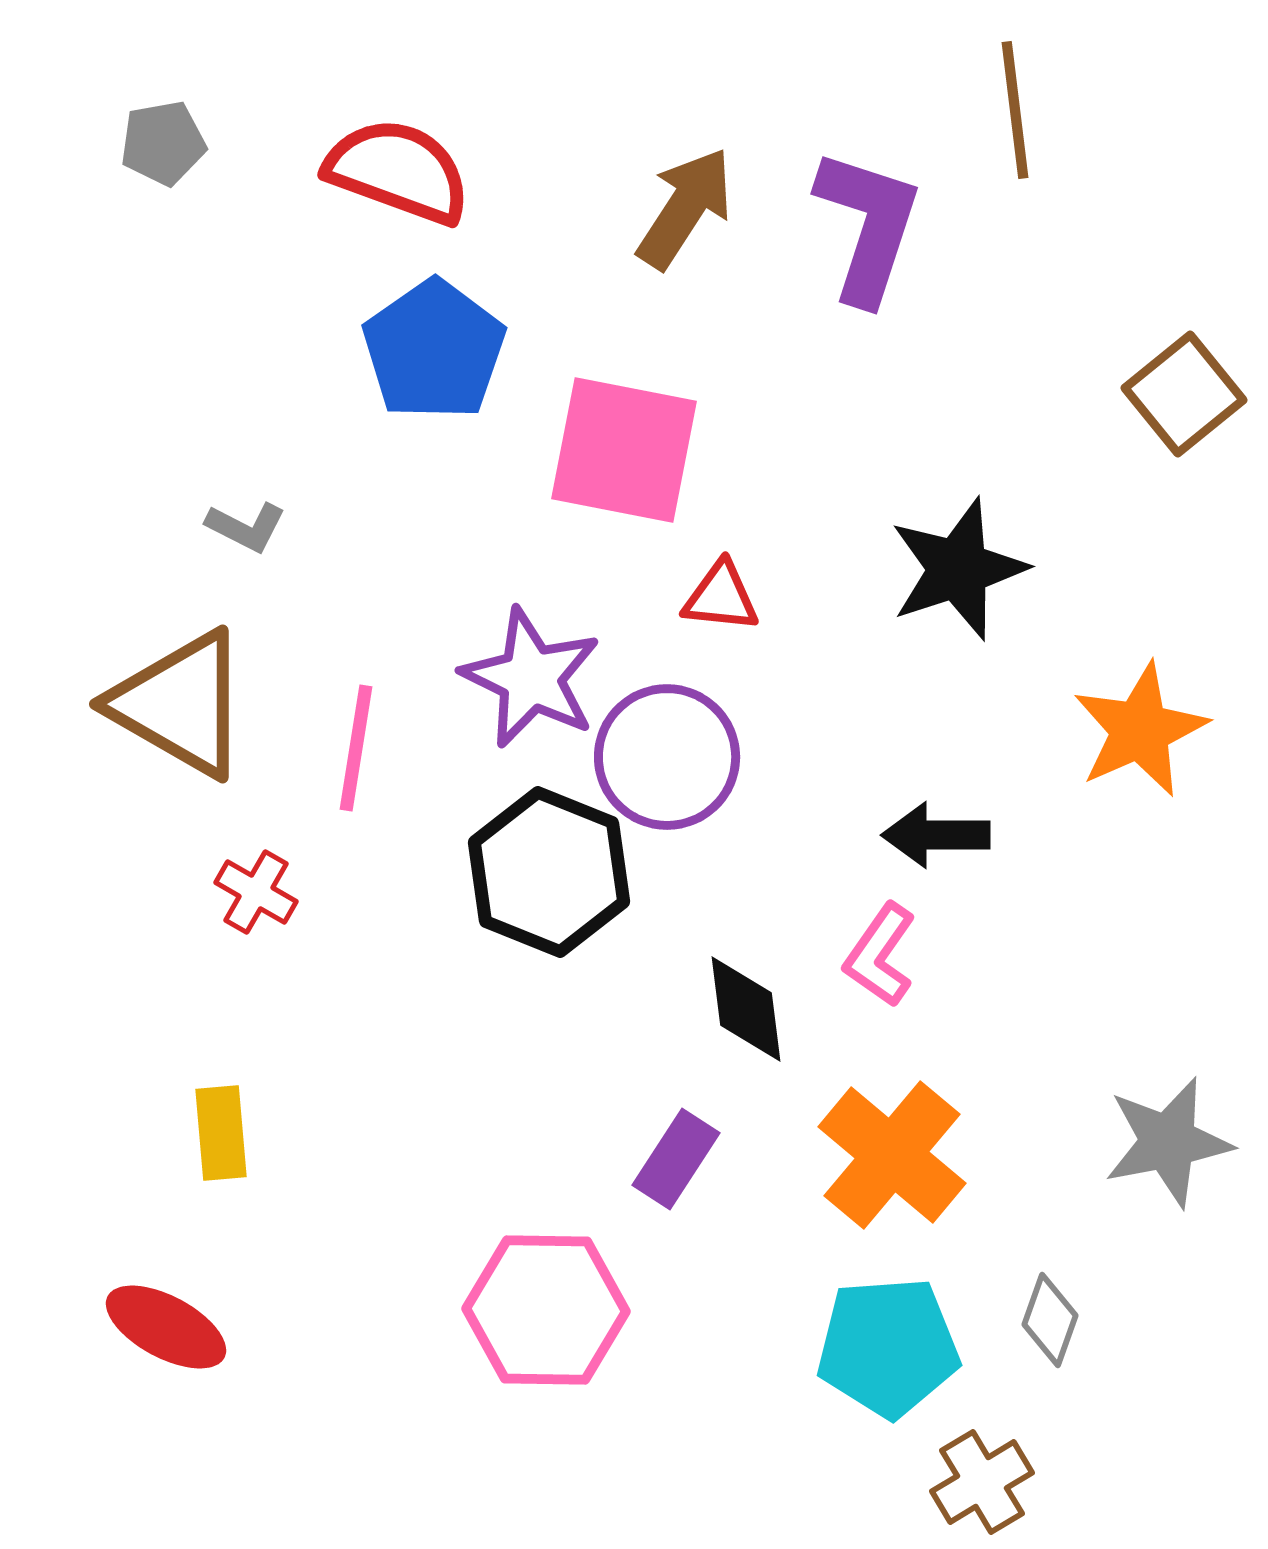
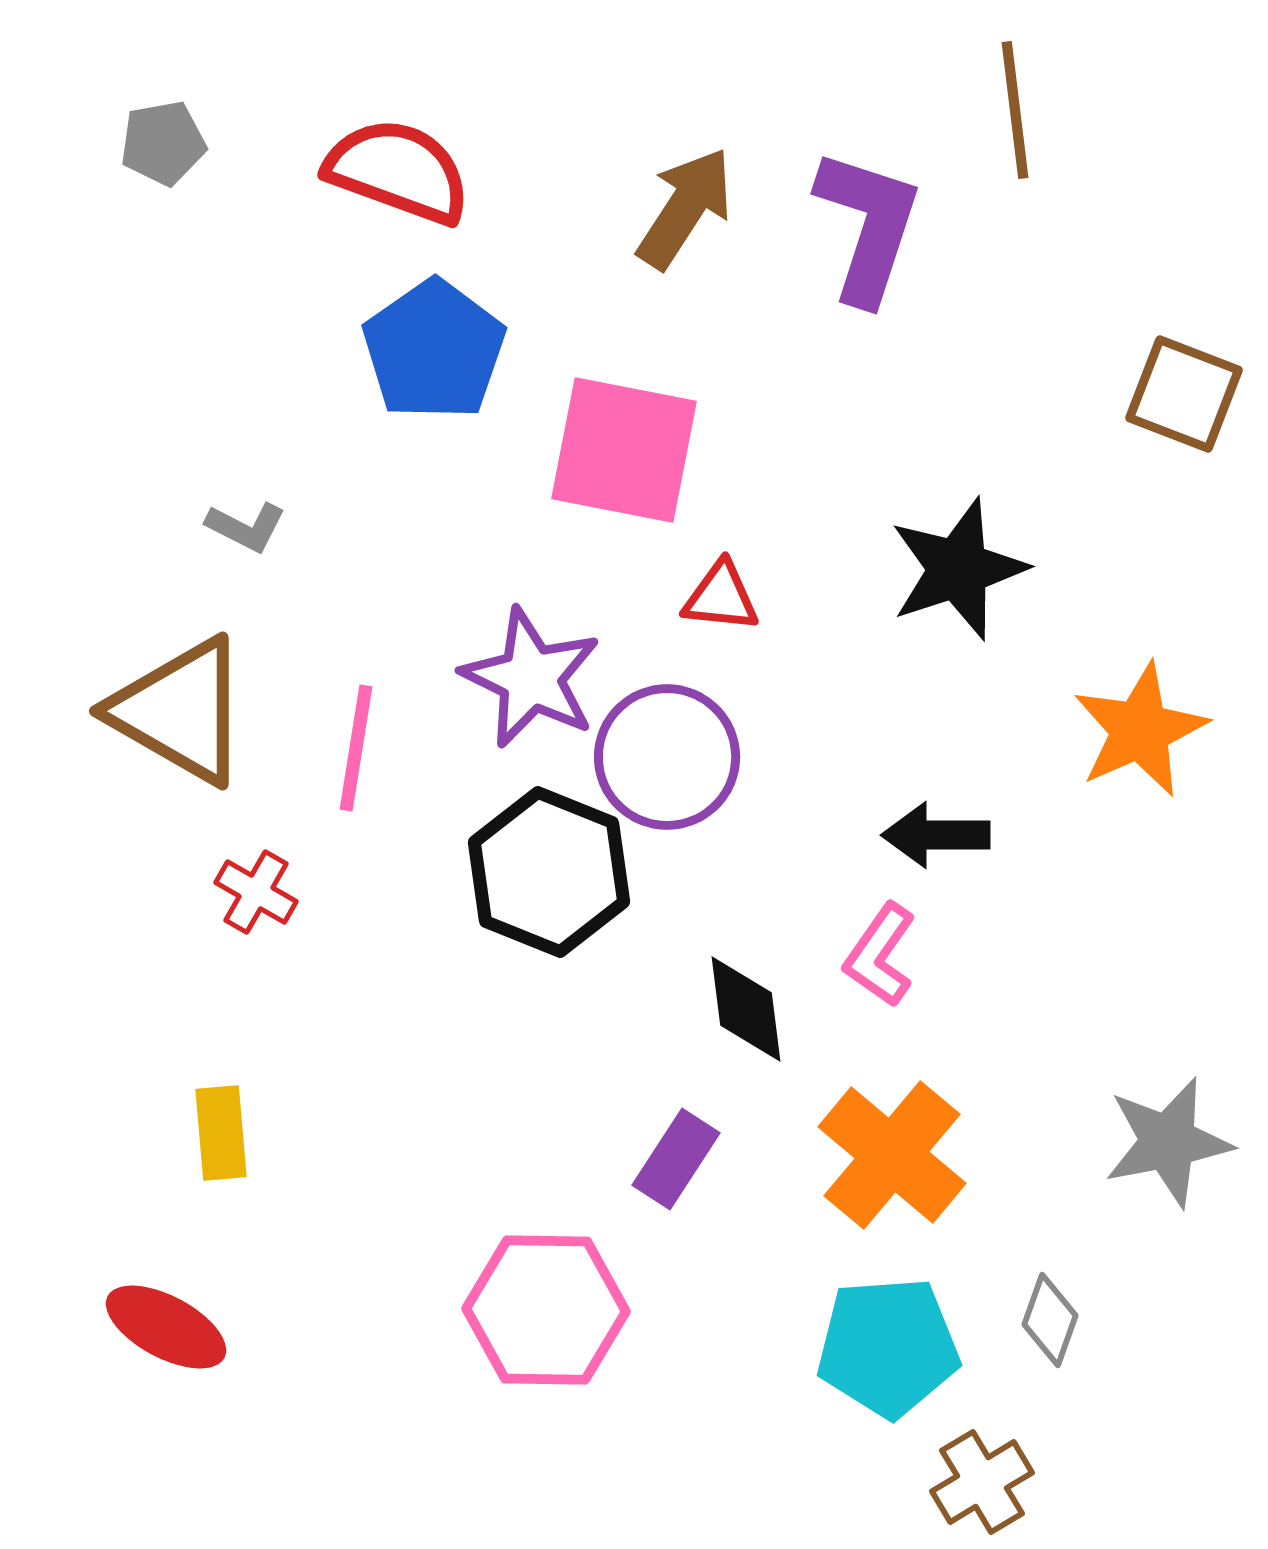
brown square: rotated 30 degrees counterclockwise
brown triangle: moved 7 px down
